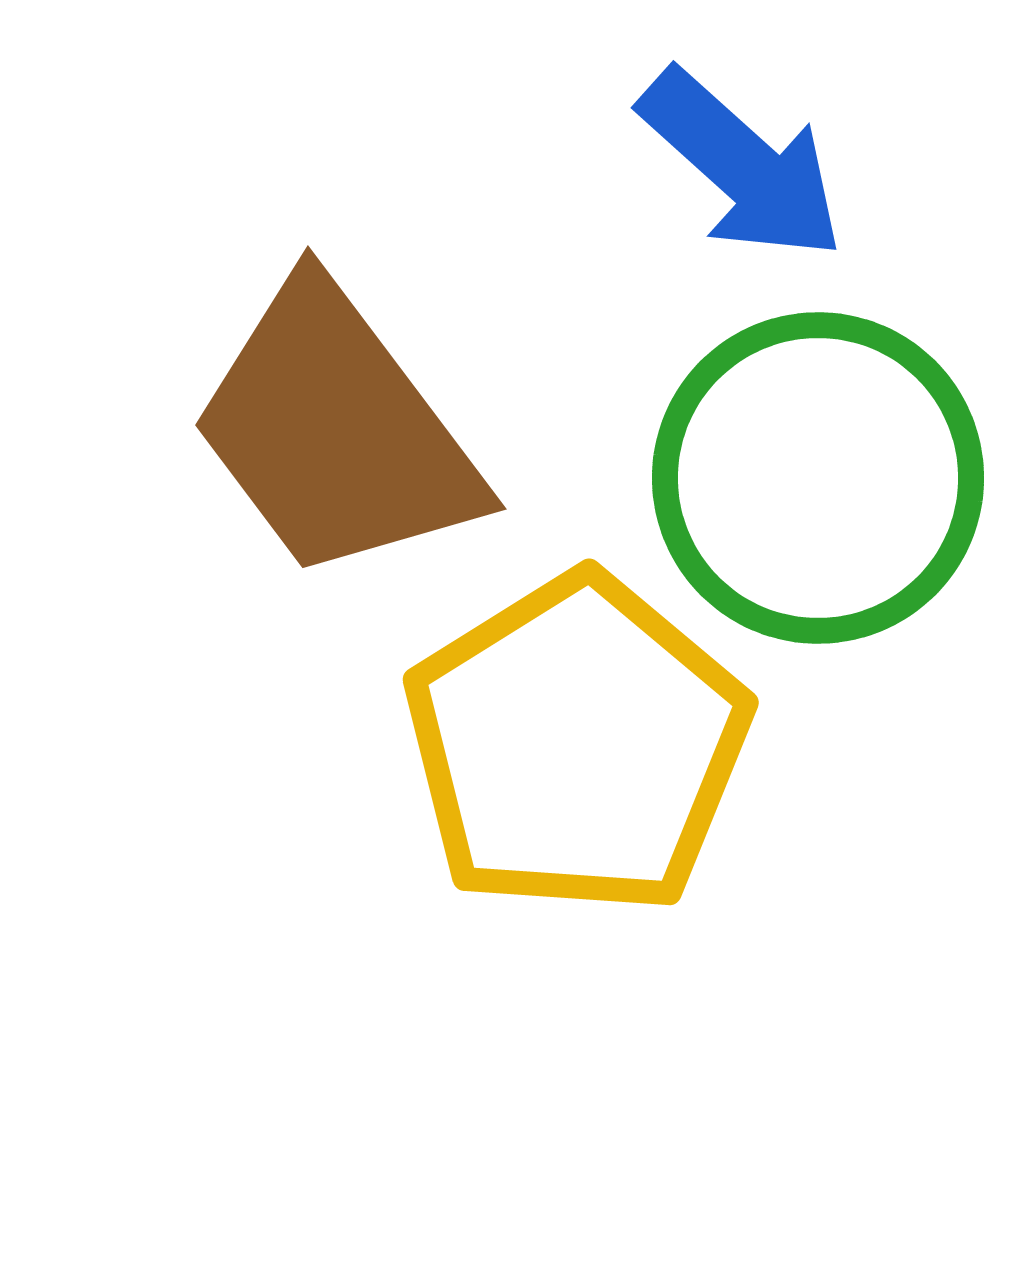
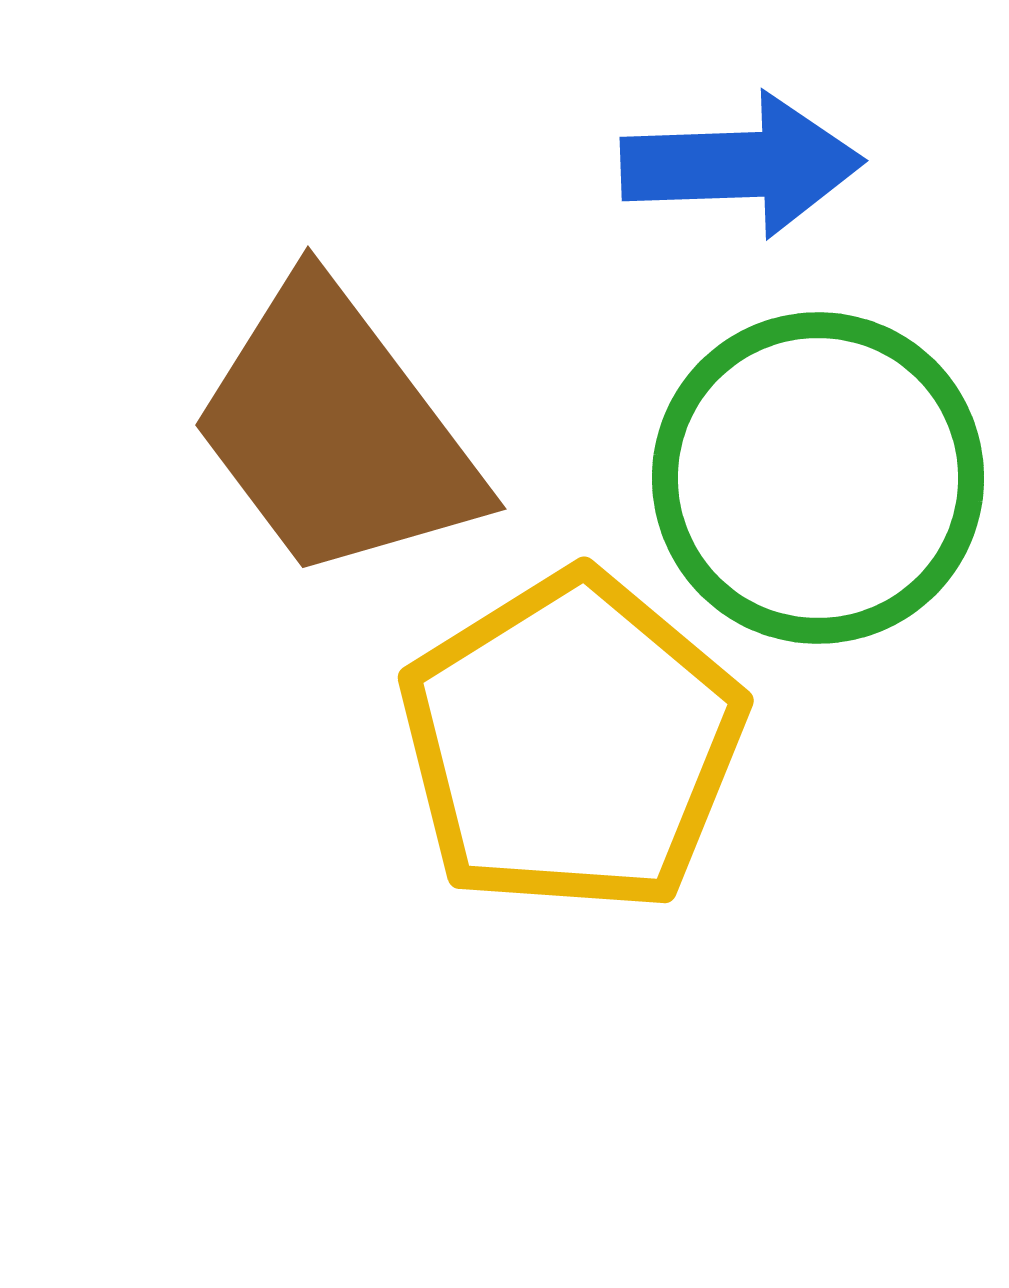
blue arrow: rotated 44 degrees counterclockwise
yellow pentagon: moved 5 px left, 2 px up
